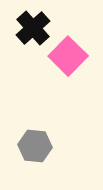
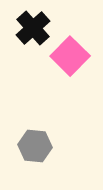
pink square: moved 2 px right
